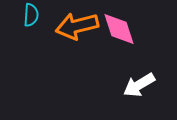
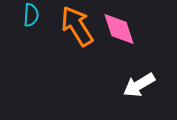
orange arrow: rotated 72 degrees clockwise
